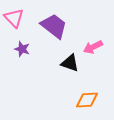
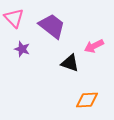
purple trapezoid: moved 2 px left
pink arrow: moved 1 px right, 1 px up
